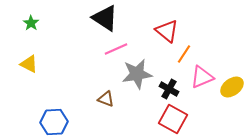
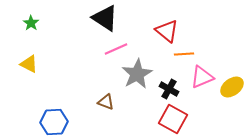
orange line: rotated 54 degrees clockwise
gray star: rotated 20 degrees counterclockwise
brown triangle: moved 3 px down
